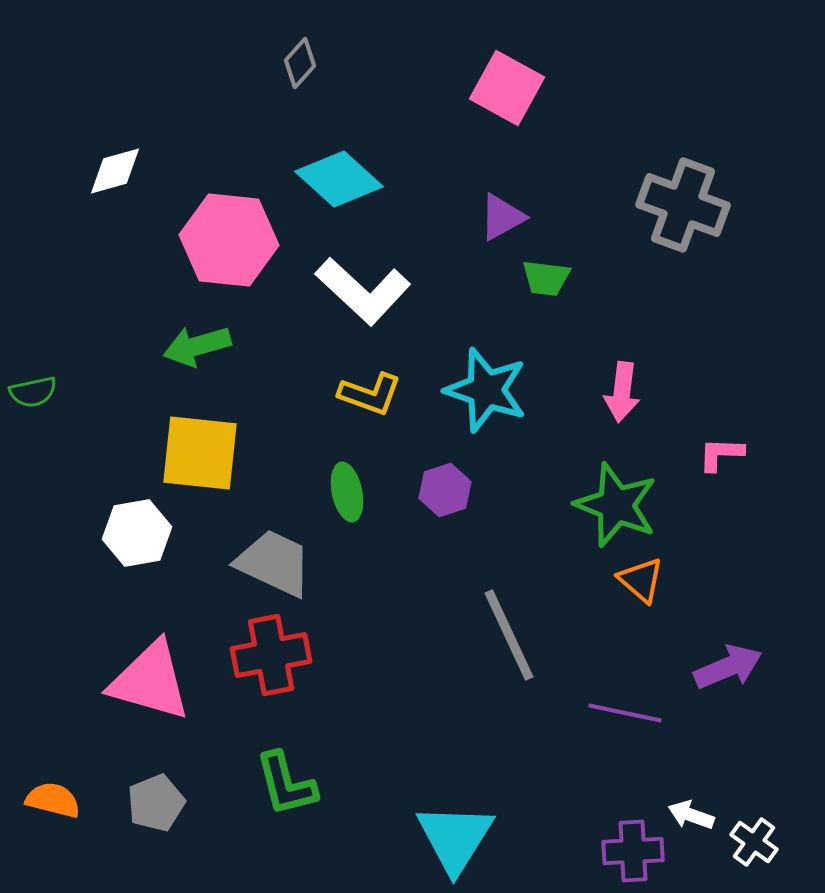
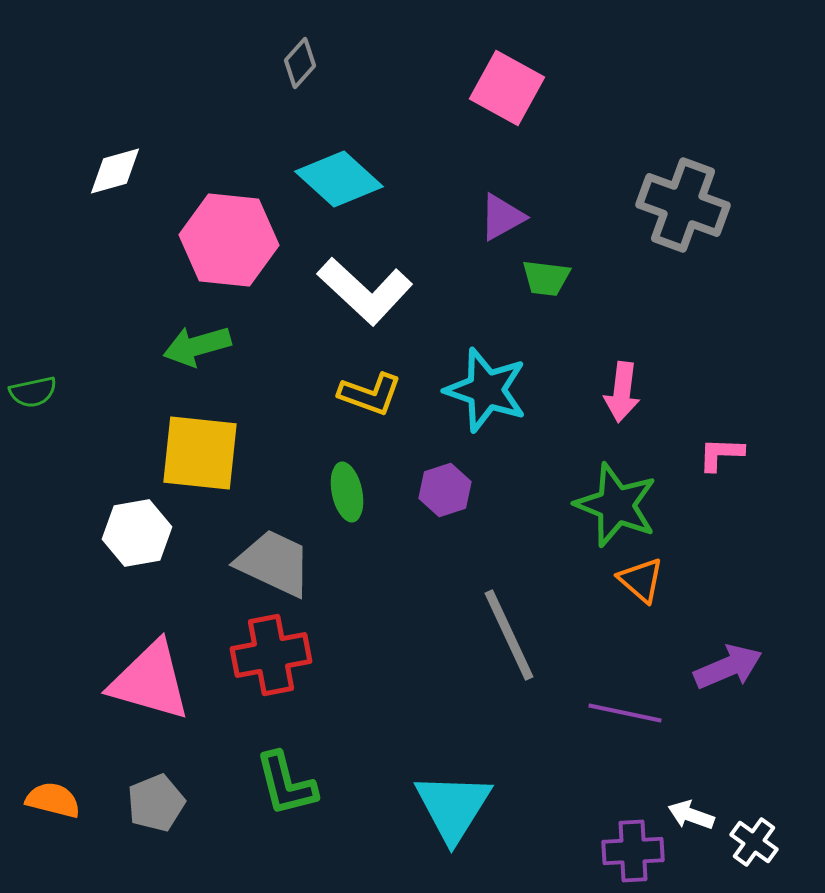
white L-shape: moved 2 px right
cyan triangle: moved 2 px left, 31 px up
